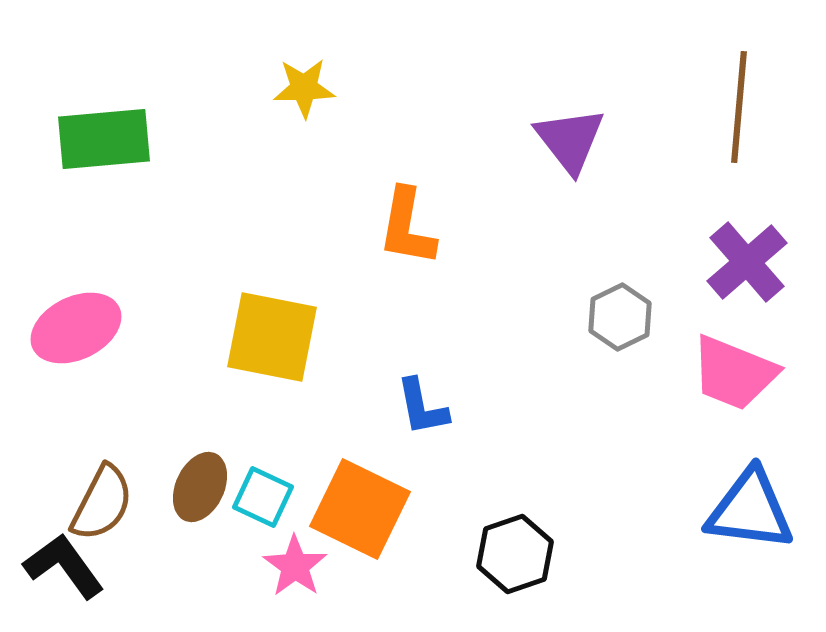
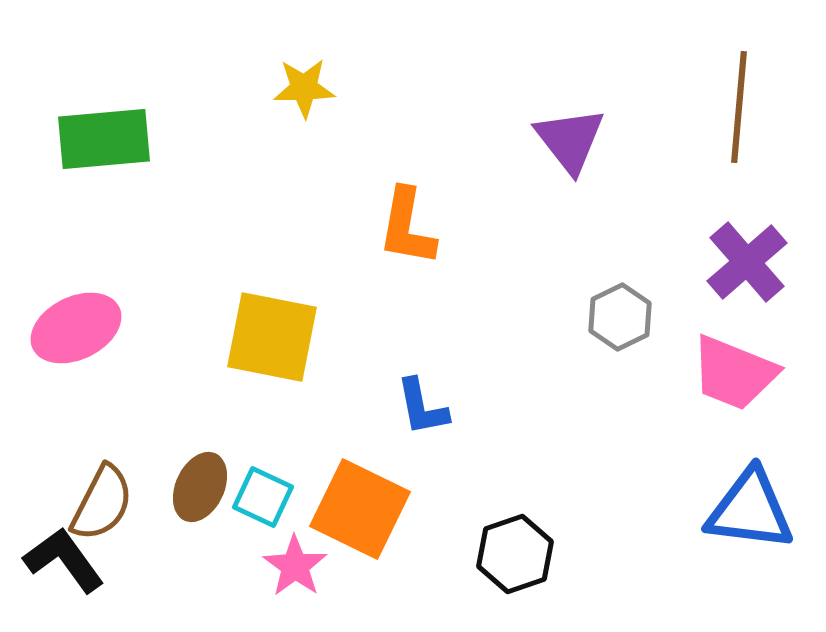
black L-shape: moved 6 px up
